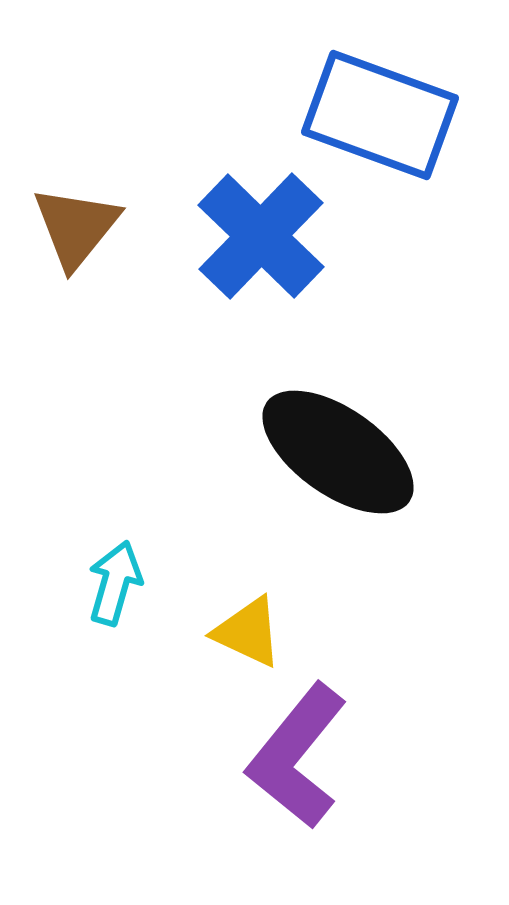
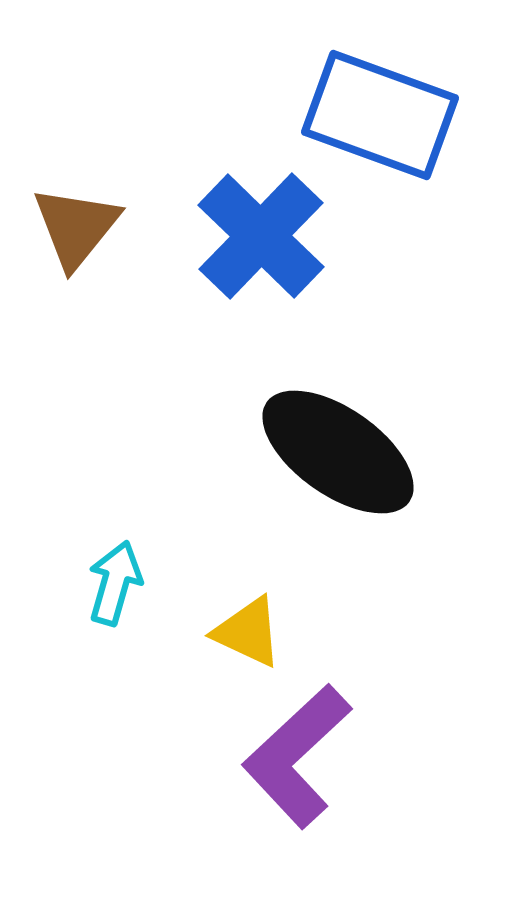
purple L-shape: rotated 8 degrees clockwise
